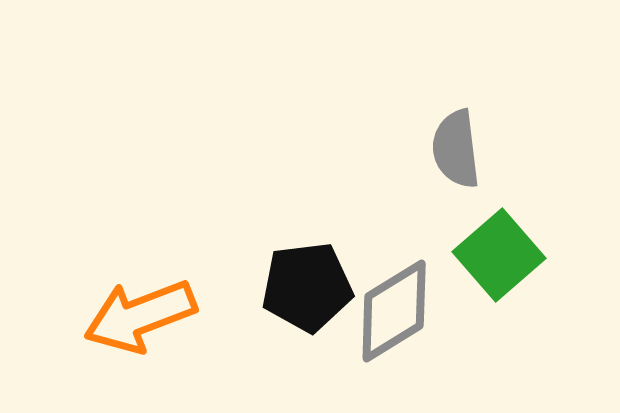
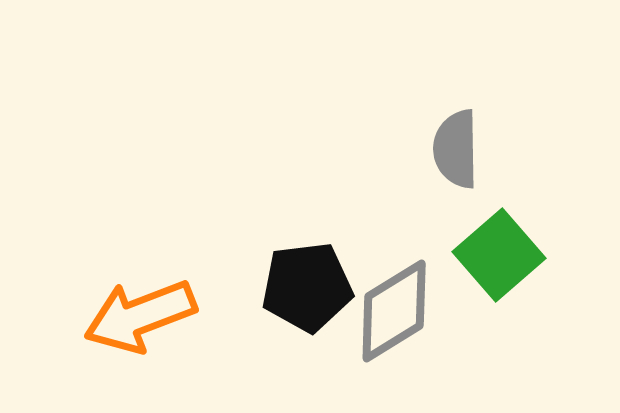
gray semicircle: rotated 6 degrees clockwise
